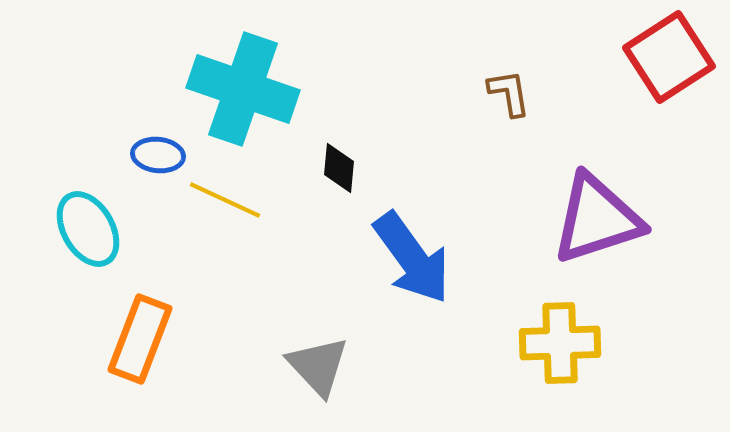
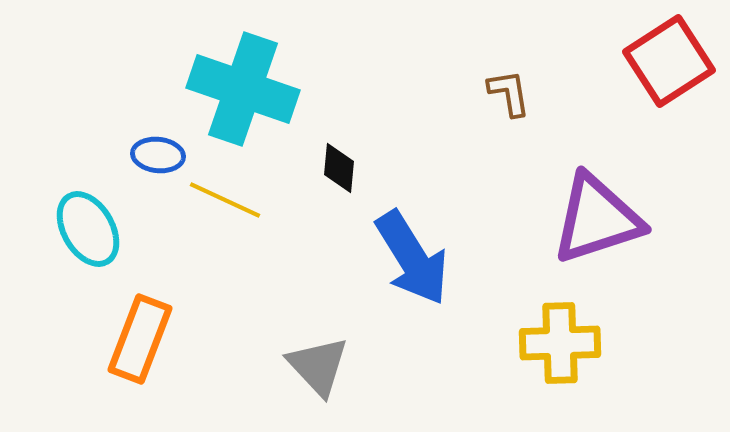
red square: moved 4 px down
blue arrow: rotated 4 degrees clockwise
